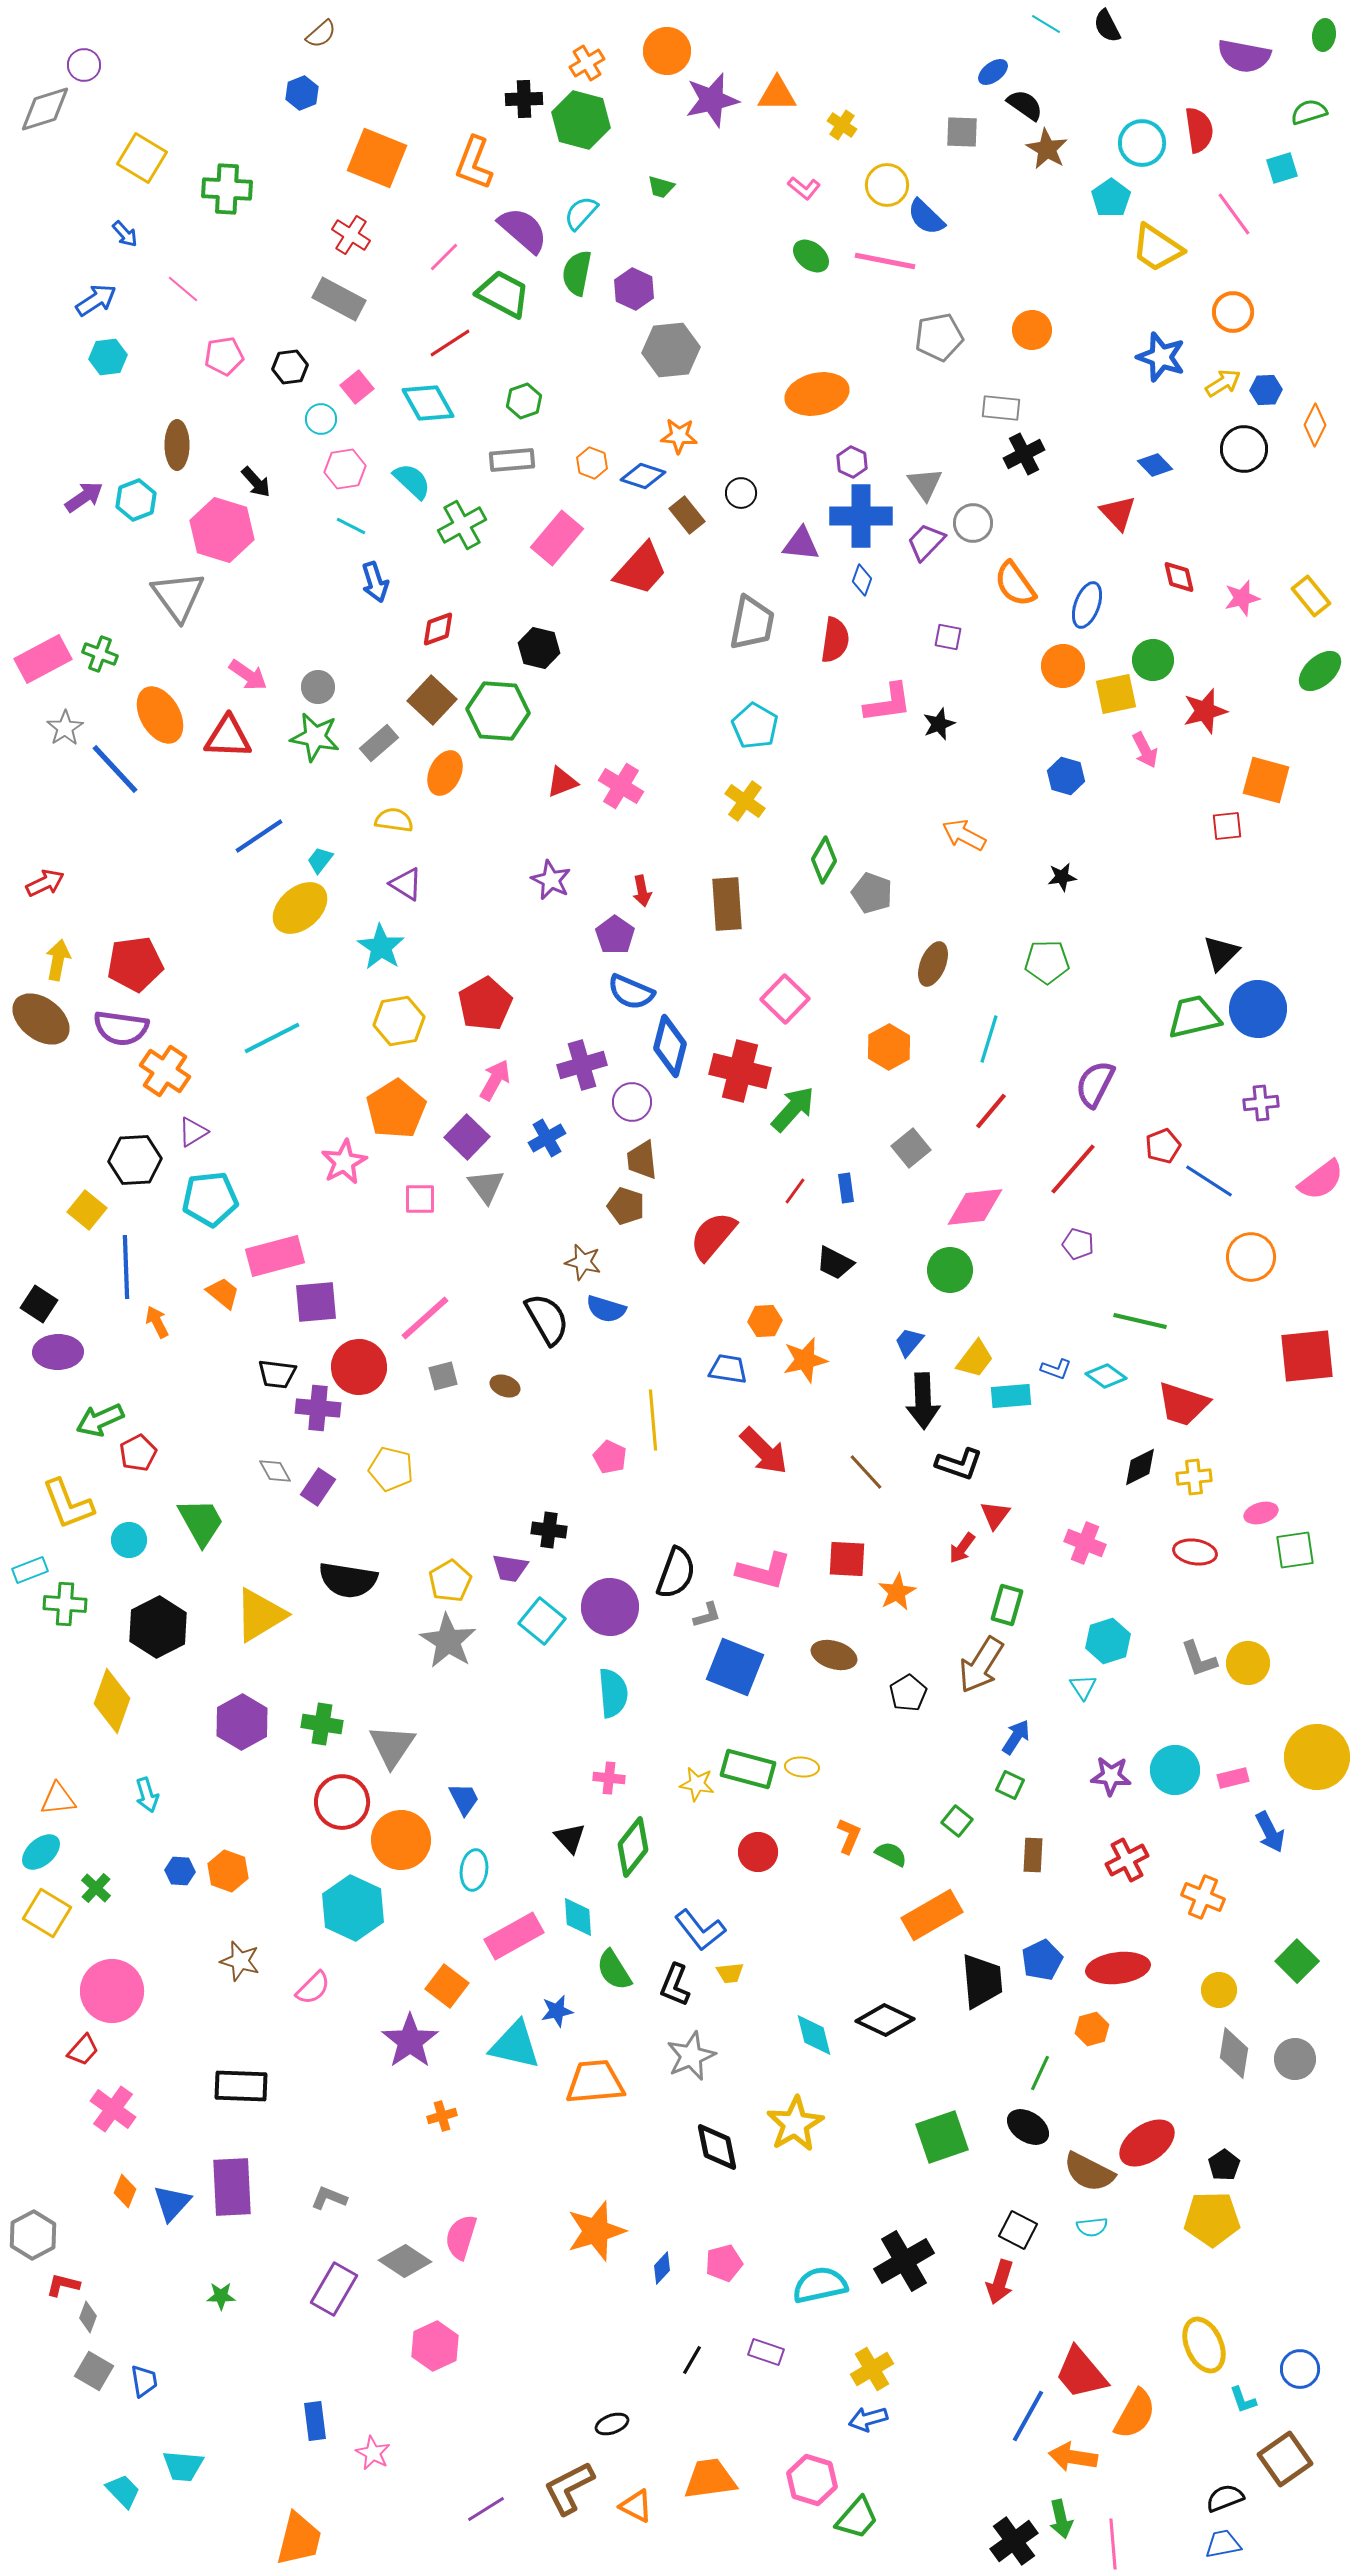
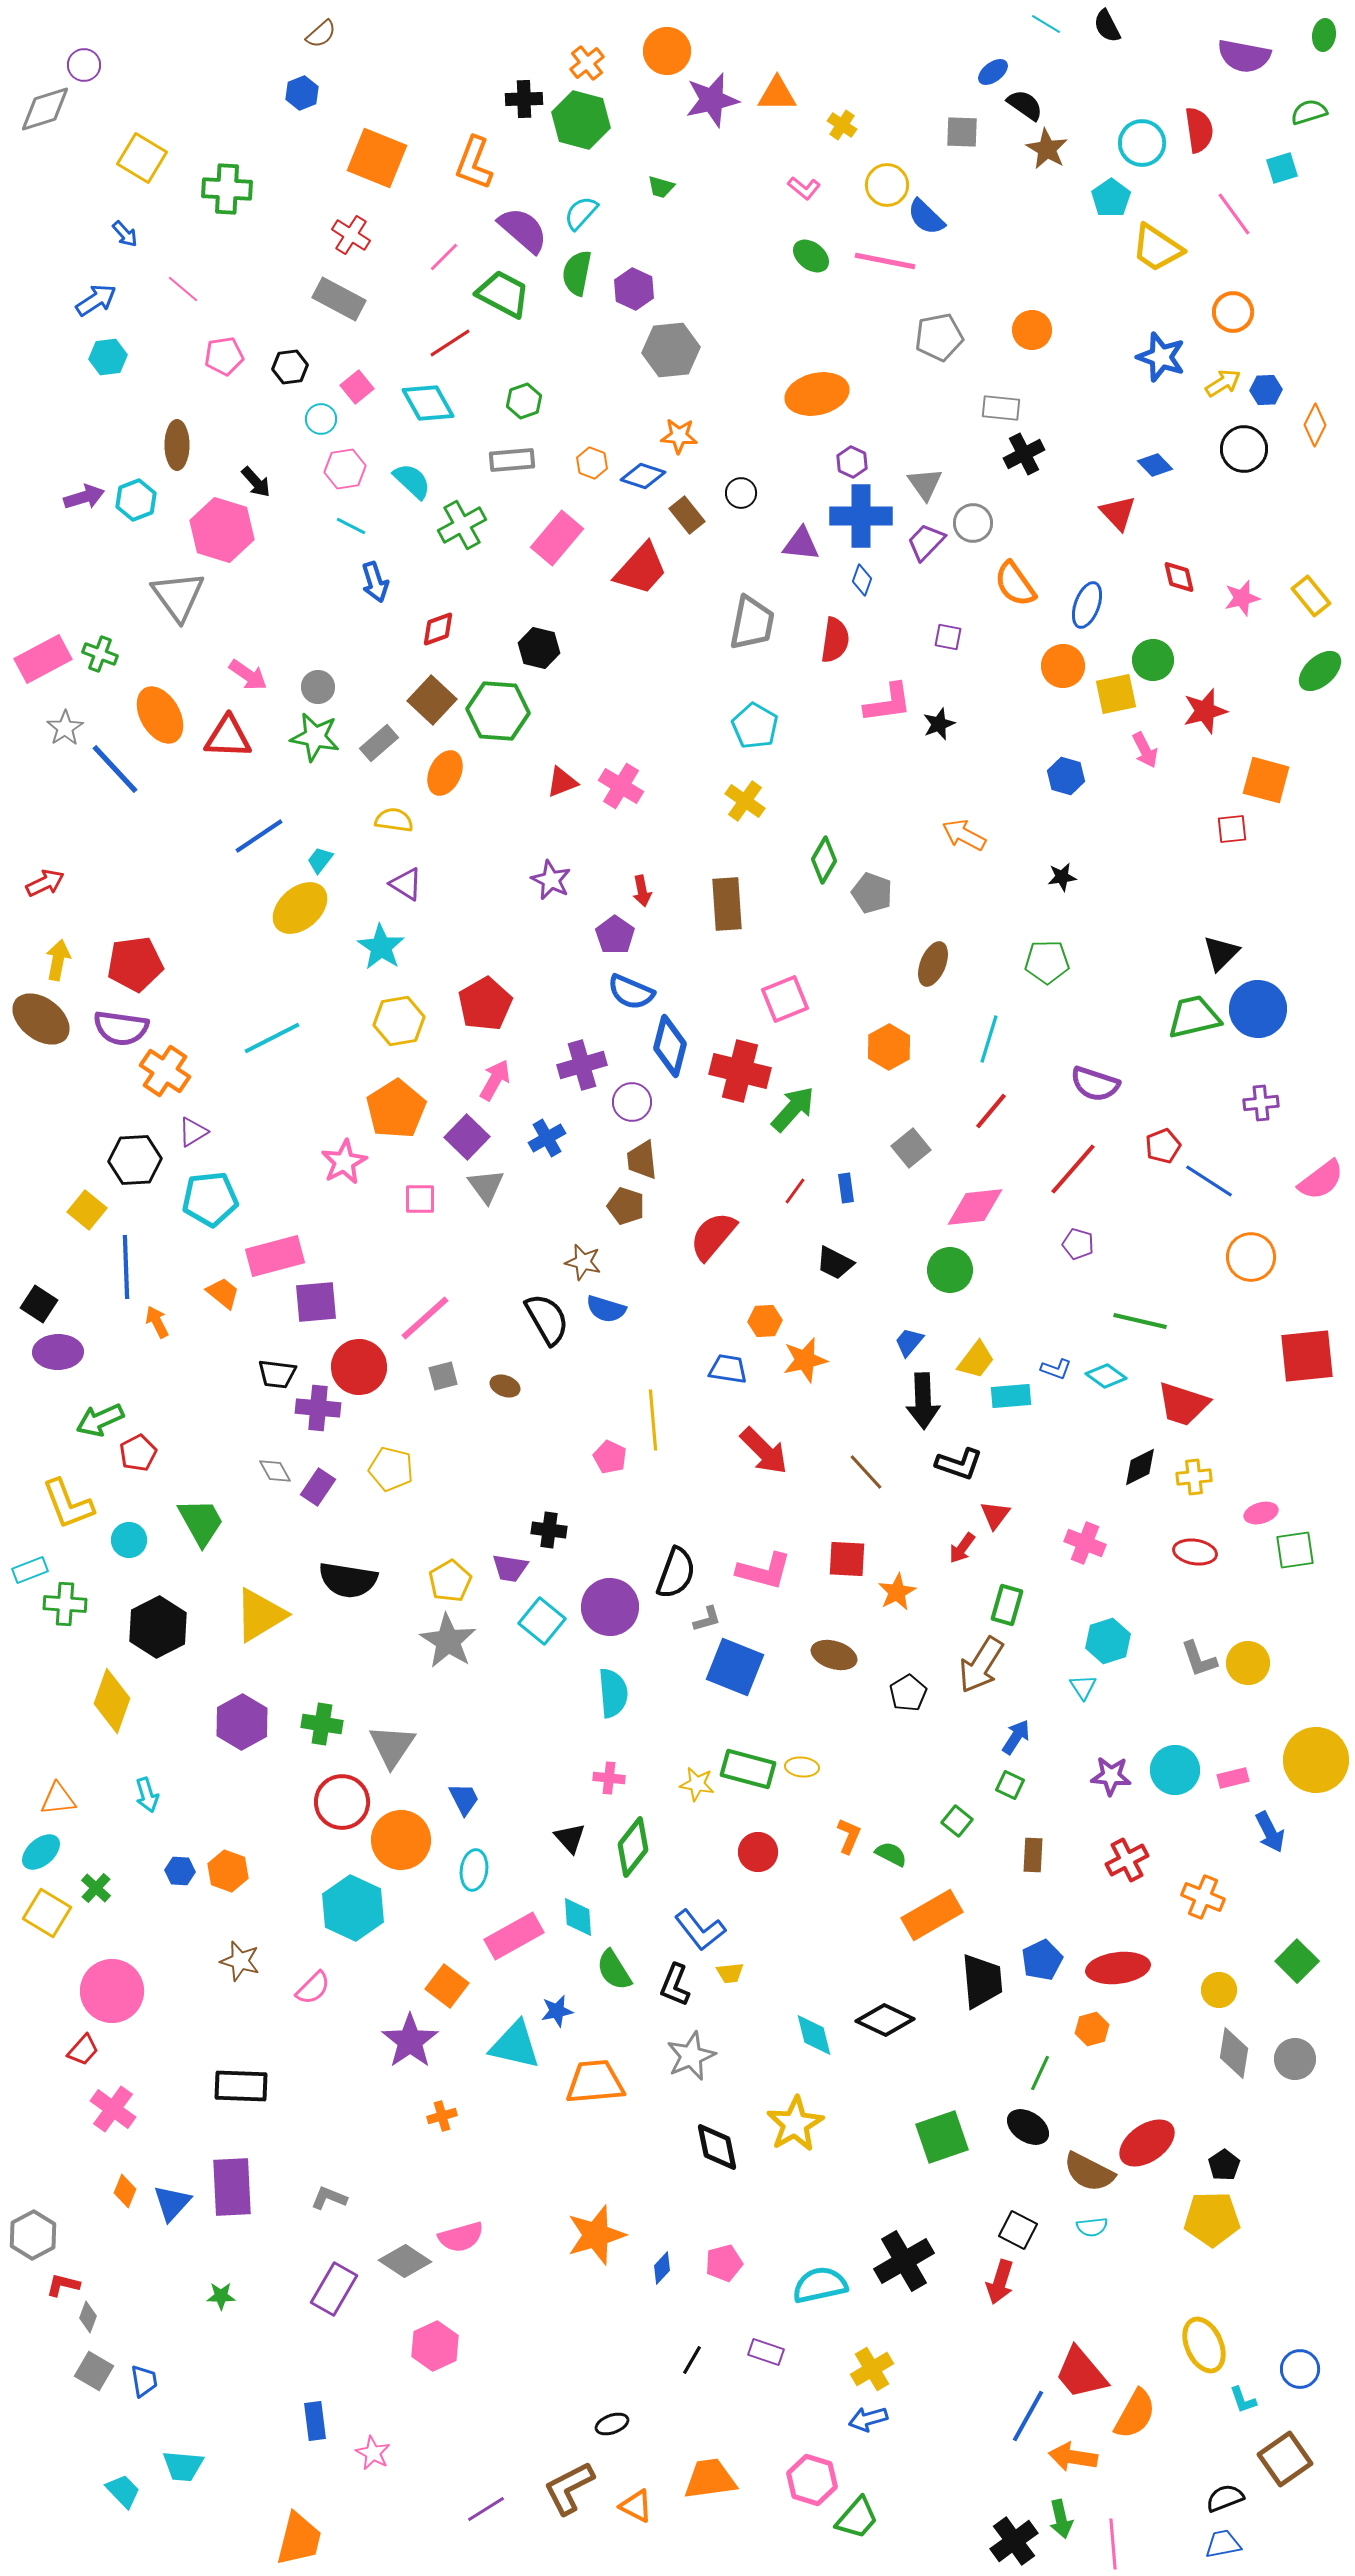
orange cross at (587, 63): rotated 8 degrees counterclockwise
purple arrow at (84, 497): rotated 18 degrees clockwise
red square at (1227, 826): moved 5 px right, 3 px down
pink square at (785, 999): rotated 24 degrees clockwise
purple semicircle at (1095, 1084): rotated 99 degrees counterclockwise
yellow trapezoid at (975, 1359): moved 1 px right, 1 px down
gray L-shape at (707, 1615): moved 4 px down
yellow circle at (1317, 1757): moved 1 px left, 3 px down
orange star at (596, 2231): moved 4 px down
pink semicircle at (461, 2237): rotated 123 degrees counterclockwise
